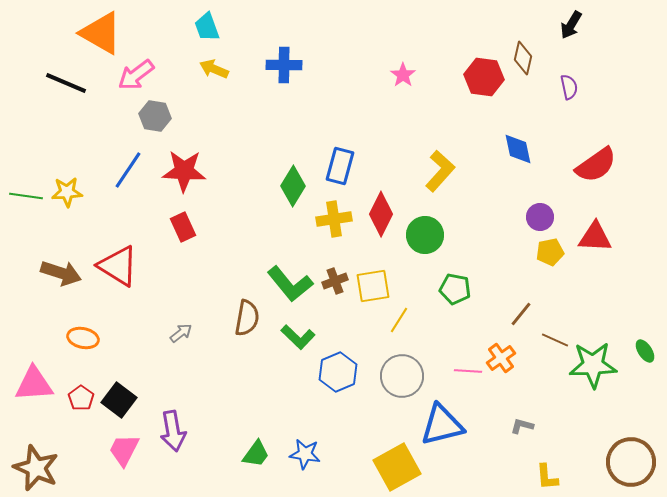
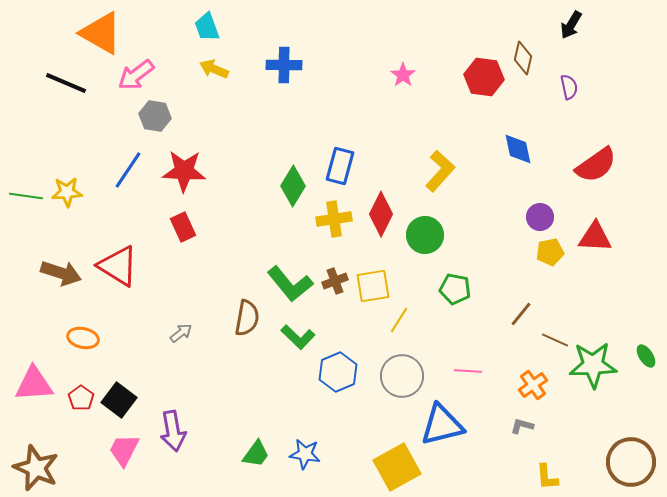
green ellipse at (645, 351): moved 1 px right, 5 px down
orange cross at (501, 358): moved 32 px right, 27 px down
